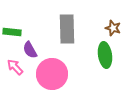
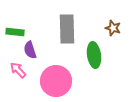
green rectangle: moved 3 px right
purple semicircle: rotated 12 degrees clockwise
green ellipse: moved 11 px left
pink arrow: moved 3 px right, 3 px down
pink circle: moved 4 px right, 7 px down
